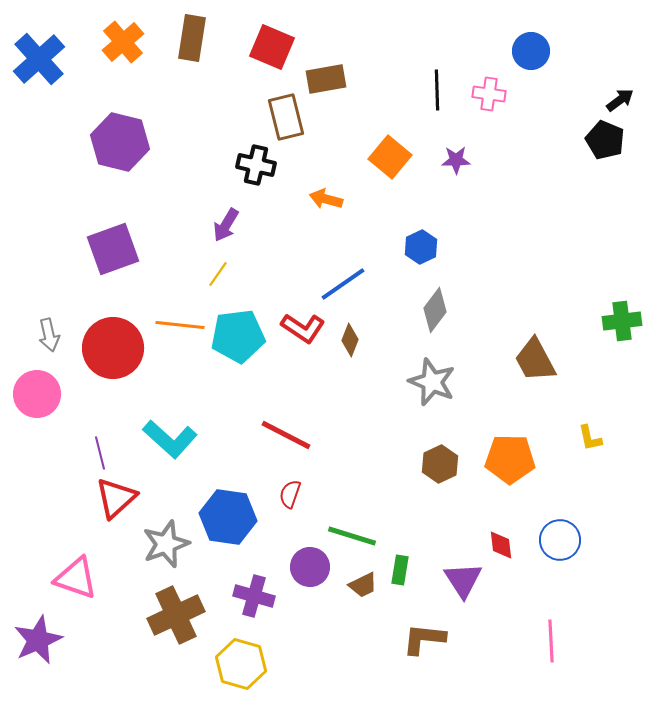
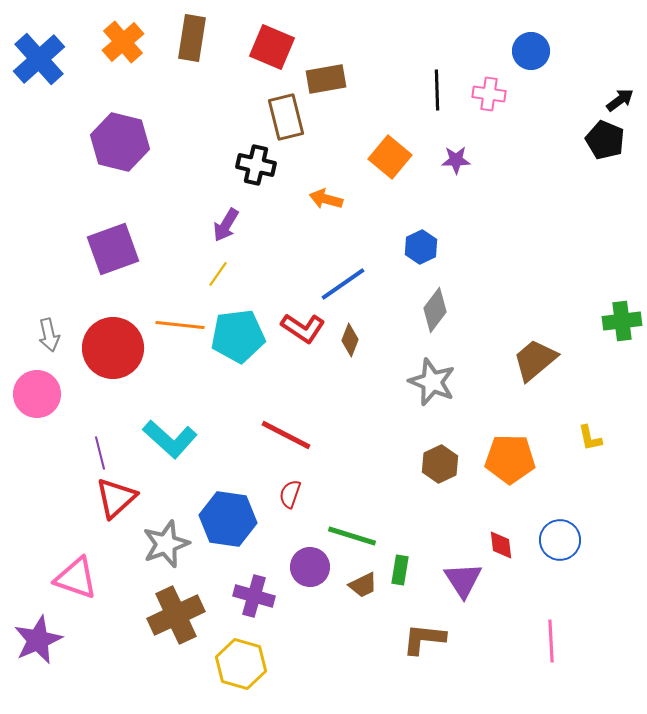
brown trapezoid at (535, 360): rotated 78 degrees clockwise
blue hexagon at (228, 517): moved 2 px down
